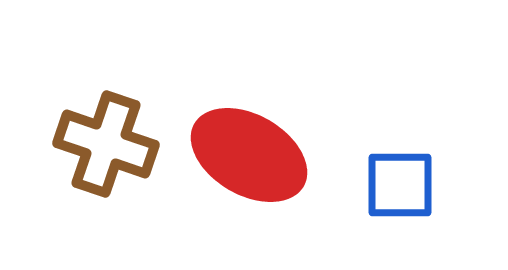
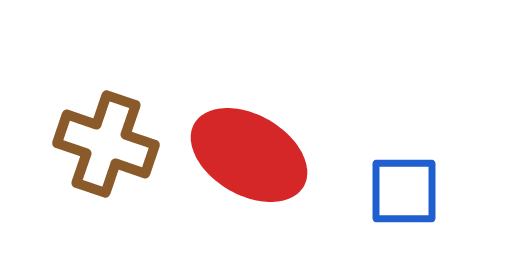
blue square: moved 4 px right, 6 px down
